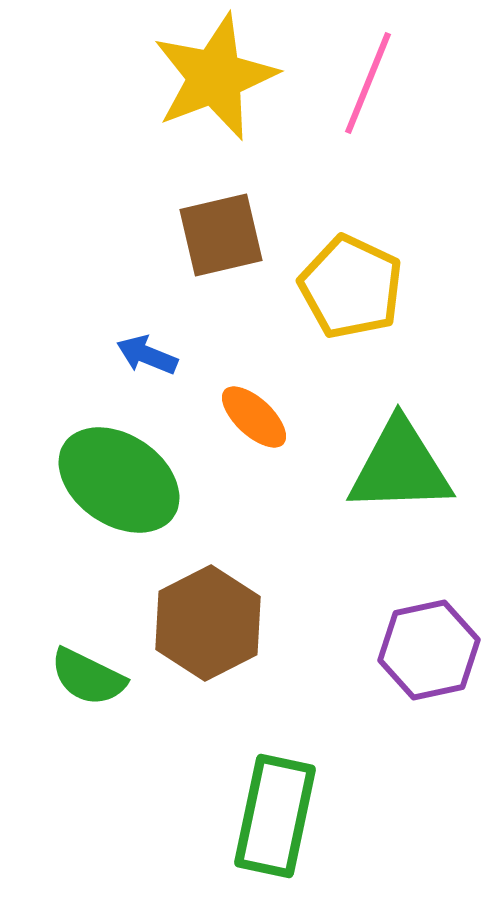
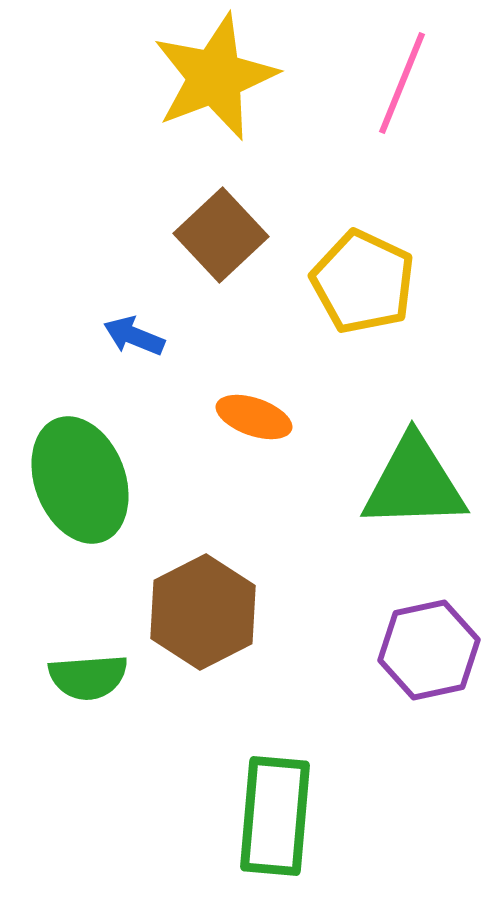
pink line: moved 34 px right
brown square: rotated 30 degrees counterclockwise
yellow pentagon: moved 12 px right, 5 px up
blue arrow: moved 13 px left, 19 px up
orange ellipse: rotated 24 degrees counterclockwise
green triangle: moved 14 px right, 16 px down
green ellipse: moved 39 px left; rotated 35 degrees clockwise
brown hexagon: moved 5 px left, 11 px up
green semicircle: rotated 30 degrees counterclockwise
green rectangle: rotated 7 degrees counterclockwise
